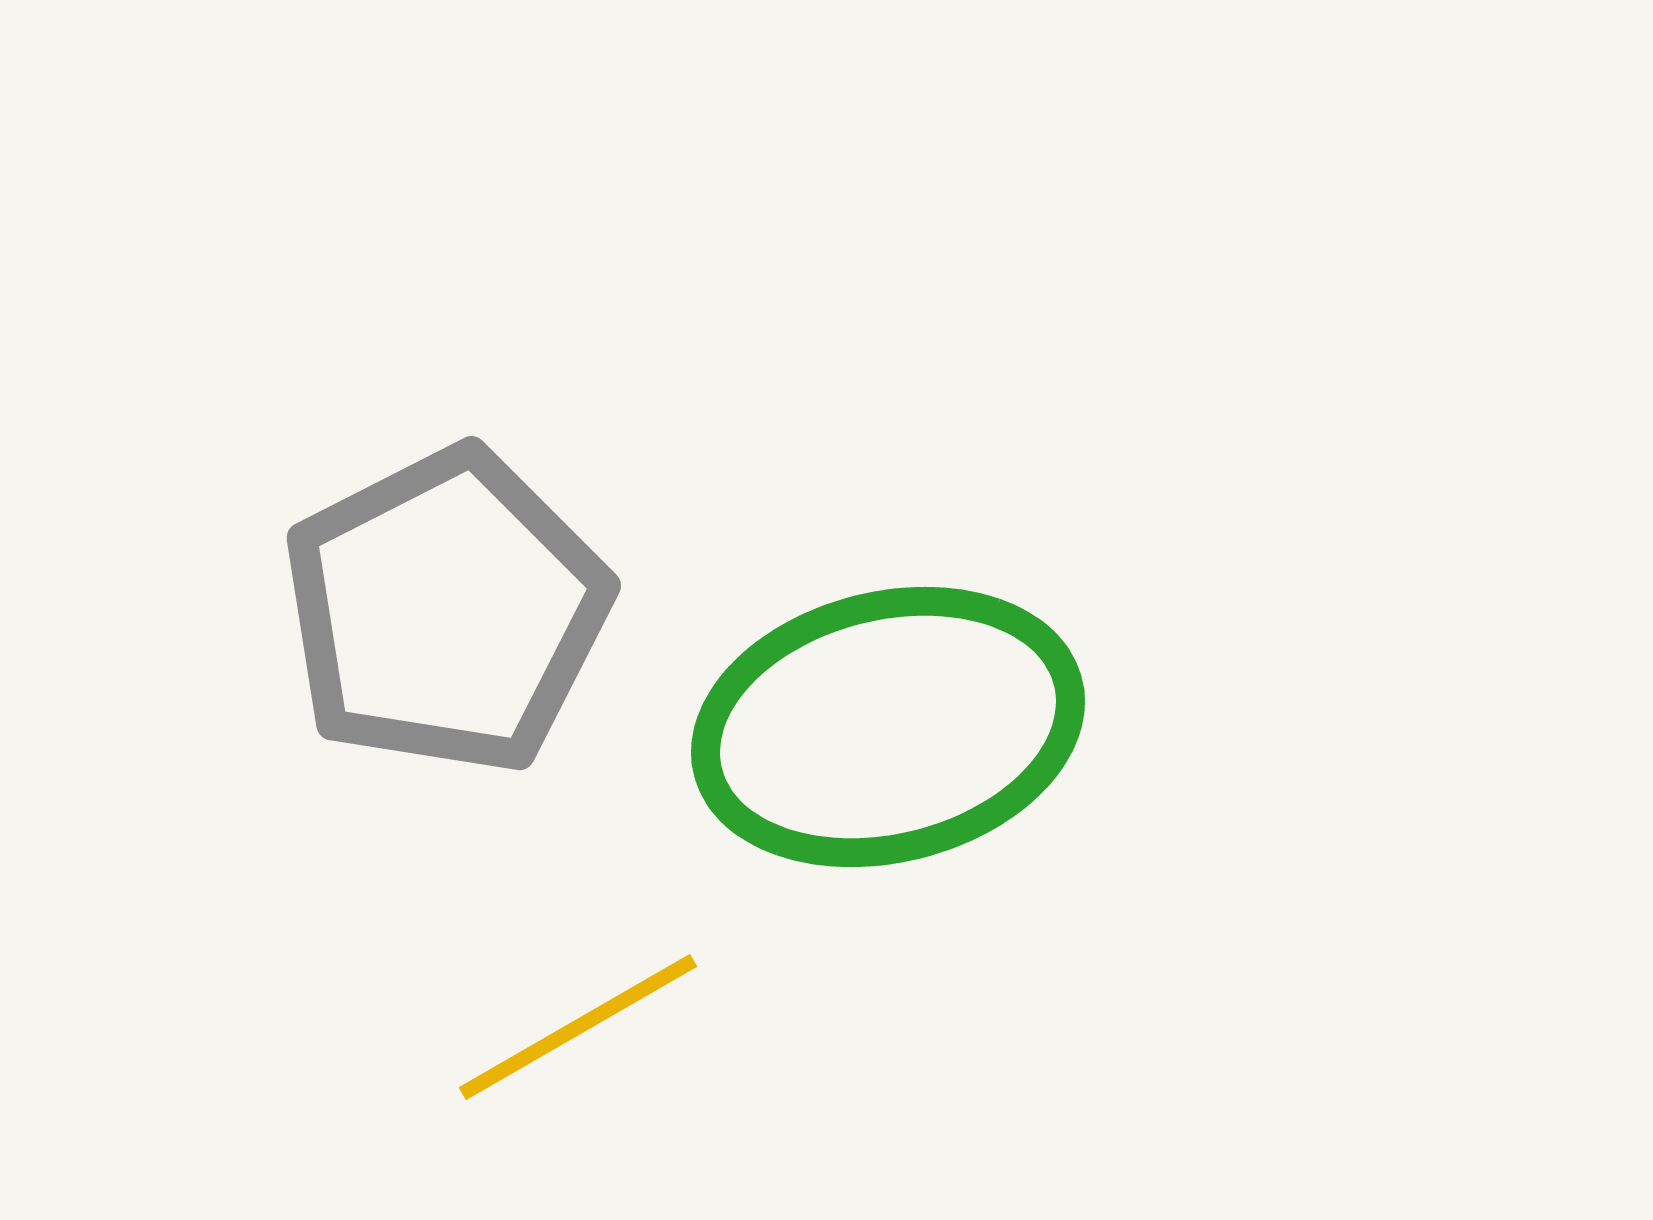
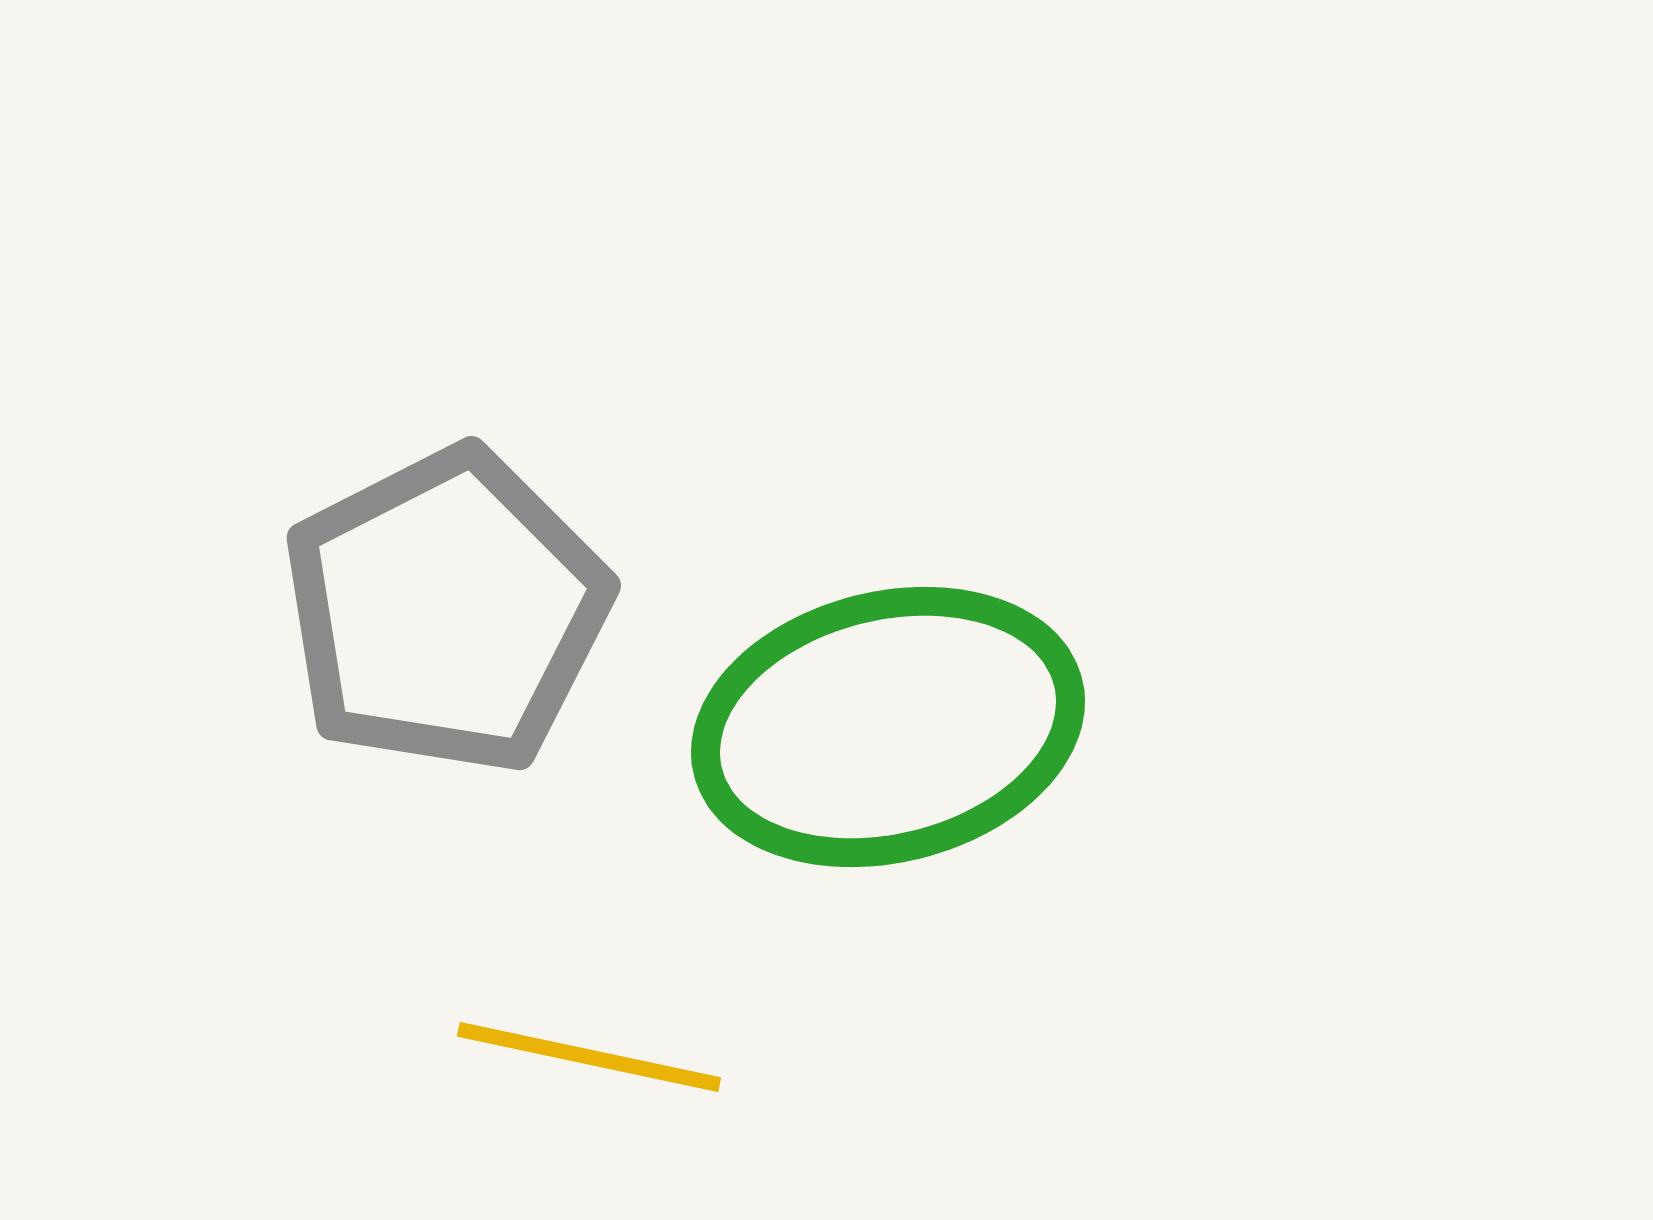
yellow line: moved 11 px right, 30 px down; rotated 42 degrees clockwise
